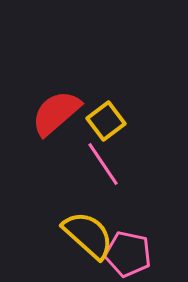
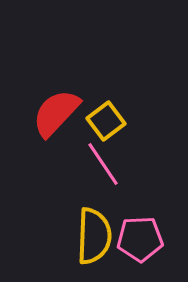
red semicircle: rotated 6 degrees counterclockwise
yellow semicircle: moved 6 px right, 1 px down; rotated 50 degrees clockwise
pink pentagon: moved 12 px right, 15 px up; rotated 15 degrees counterclockwise
